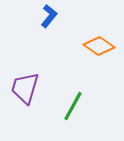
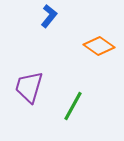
purple trapezoid: moved 4 px right, 1 px up
